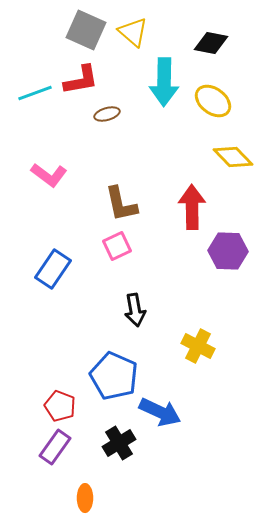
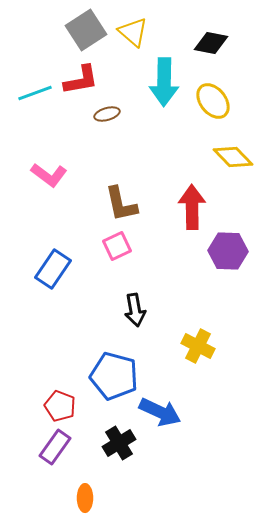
gray square: rotated 33 degrees clockwise
yellow ellipse: rotated 15 degrees clockwise
blue pentagon: rotated 9 degrees counterclockwise
